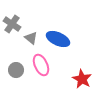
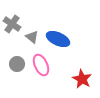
gray triangle: moved 1 px right, 1 px up
gray circle: moved 1 px right, 6 px up
